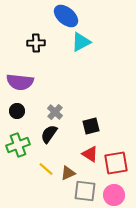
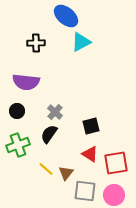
purple semicircle: moved 6 px right
brown triangle: moved 2 px left; rotated 28 degrees counterclockwise
